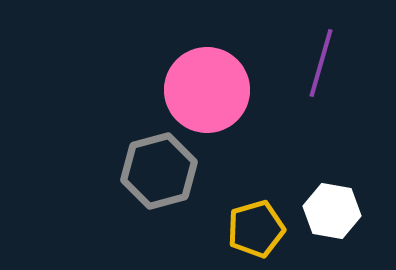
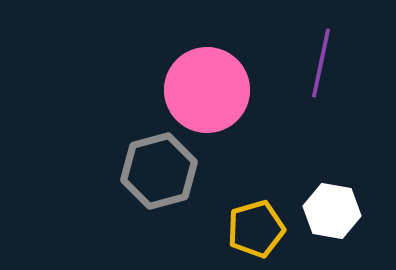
purple line: rotated 4 degrees counterclockwise
